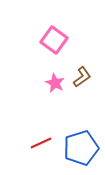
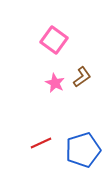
blue pentagon: moved 2 px right, 2 px down
